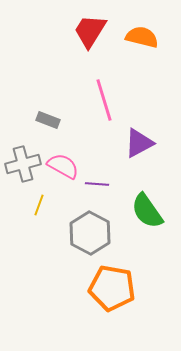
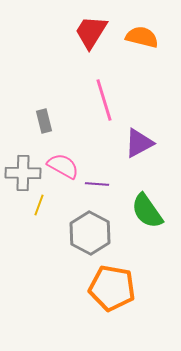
red trapezoid: moved 1 px right, 1 px down
gray rectangle: moved 4 px left, 1 px down; rotated 55 degrees clockwise
gray cross: moved 9 px down; rotated 16 degrees clockwise
